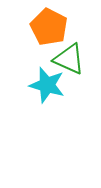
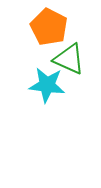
cyan star: rotated 9 degrees counterclockwise
